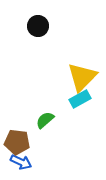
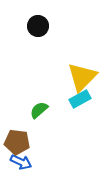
green semicircle: moved 6 px left, 10 px up
